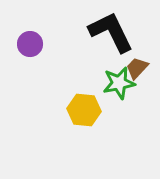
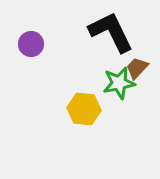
purple circle: moved 1 px right
yellow hexagon: moved 1 px up
